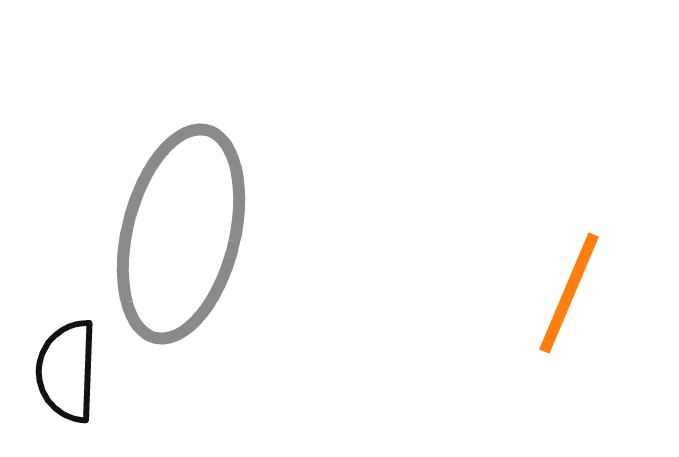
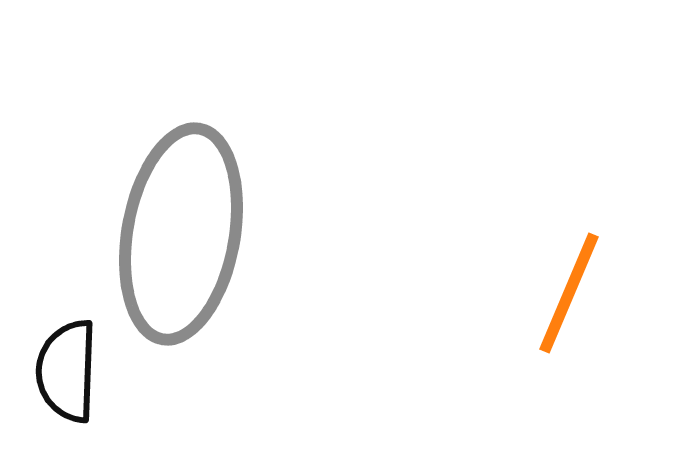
gray ellipse: rotated 4 degrees counterclockwise
